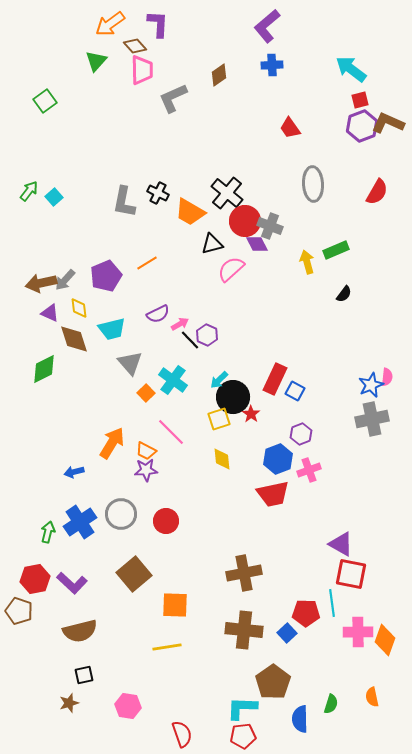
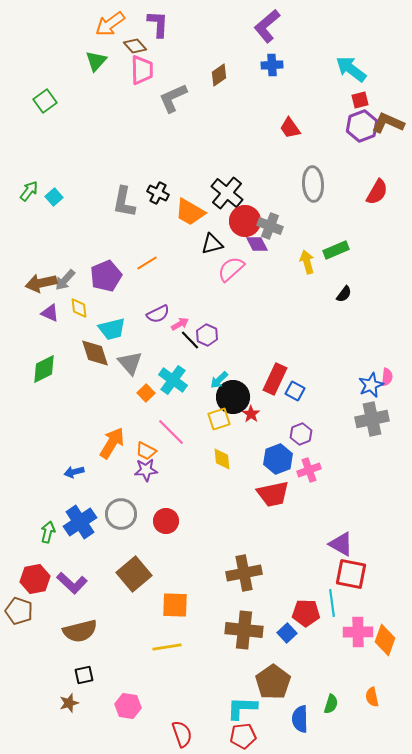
brown diamond at (74, 339): moved 21 px right, 14 px down
